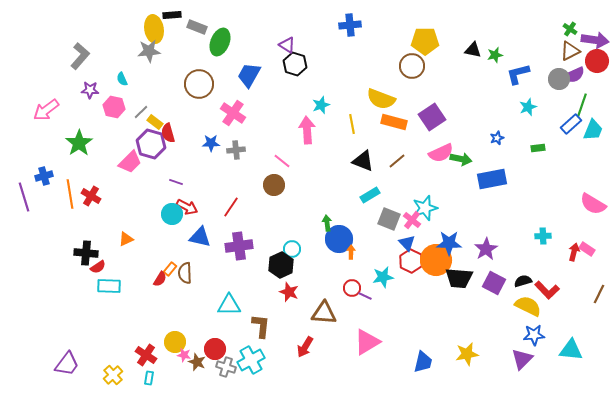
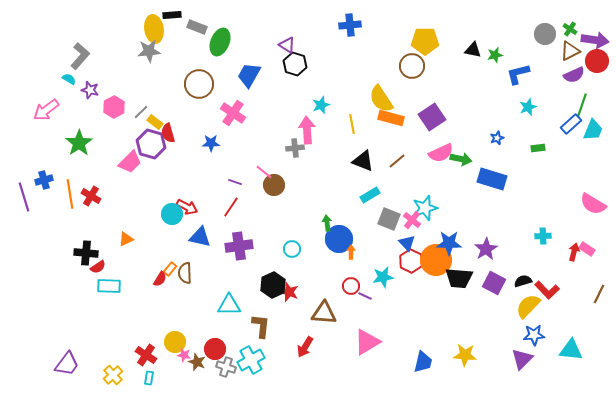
cyan semicircle at (122, 79): moved 53 px left; rotated 144 degrees clockwise
gray circle at (559, 79): moved 14 px left, 45 px up
purple star at (90, 90): rotated 12 degrees clockwise
yellow semicircle at (381, 99): rotated 36 degrees clockwise
pink hexagon at (114, 107): rotated 20 degrees clockwise
orange rectangle at (394, 122): moved 3 px left, 4 px up
gray cross at (236, 150): moved 59 px right, 2 px up
pink line at (282, 161): moved 18 px left, 11 px down
blue cross at (44, 176): moved 4 px down
blue rectangle at (492, 179): rotated 28 degrees clockwise
purple line at (176, 182): moved 59 px right
black hexagon at (281, 265): moved 8 px left, 20 px down
red circle at (352, 288): moved 1 px left, 2 px up
yellow semicircle at (528, 306): rotated 72 degrees counterclockwise
yellow star at (467, 354): moved 2 px left, 1 px down; rotated 15 degrees clockwise
